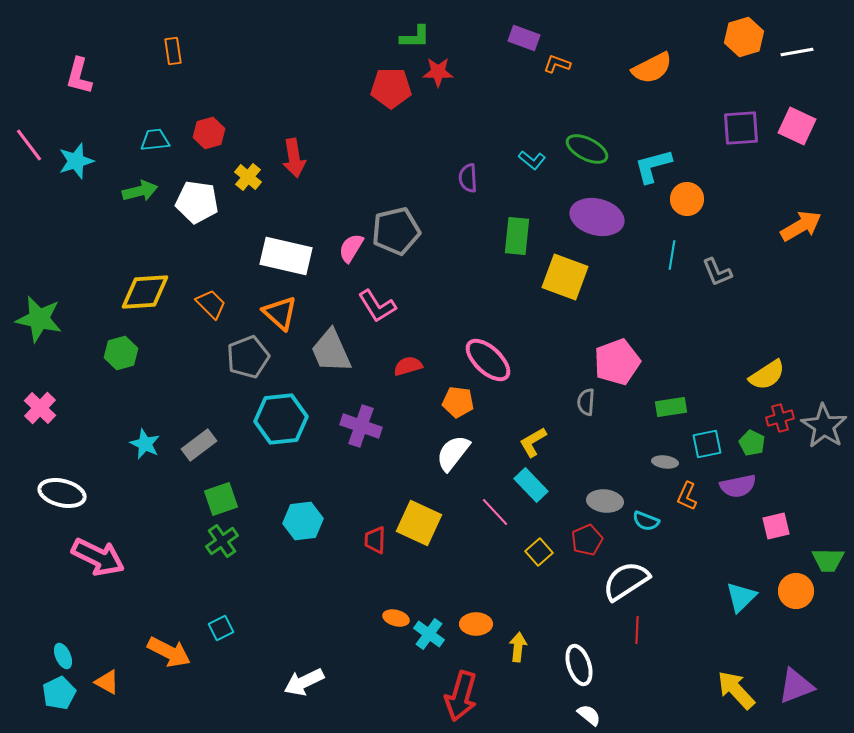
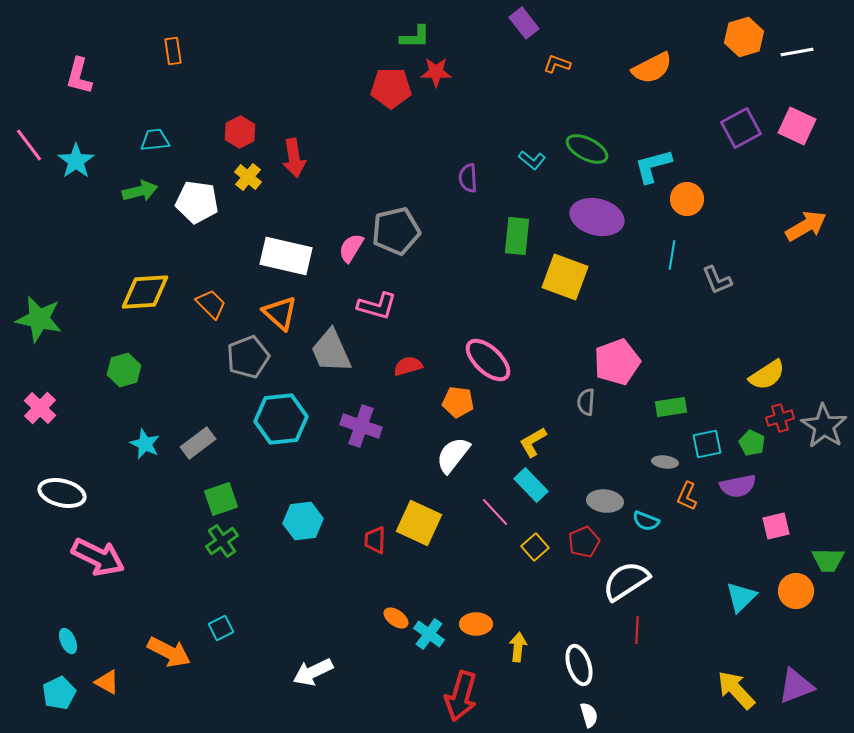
purple rectangle at (524, 38): moved 15 px up; rotated 32 degrees clockwise
red star at (438, 72): moved 2 px left
purple square at (741, 128): rotated 24 degrees counterclockwise
red hexagon at (209, 133): moved 31 px right, 1 px up; rotated 12 degrees counterclockwise
cyan star at (76, 161): rotated 18 degrees counterclockwise
orange arrow at (801, 226): moved 5 px right
gray L-shape at (717, 272): moved 8 px down
pink L-shape at (377, 306): rotated 42 degrees counterclockwise
green hexagon at (121, 353): moved 3 px right, 17 px down
gray rectangle at (199, 445): moved 1 px left, 2 px up
white semicircle at (453, 453): moved 2 px down
red pentagon at (587, 540): moved 3 px left, 2 px down
yellow square at (539, 552): moved 4 px left, 5 px up
orange ellipse at (396, 618): rotated 20 degrees clockwise
cyan ellipse at (63, 656): moved 5 px right, 15 px up
white arrow at (304, 682): moved 9 px right, 10 px up
white semicircle at (589, 715): rotated 35 degrees clockwise
